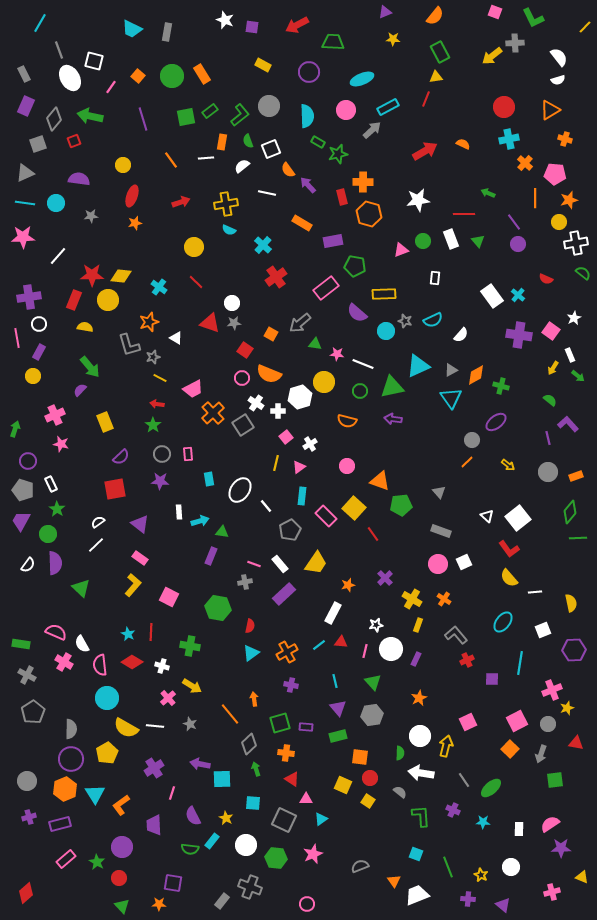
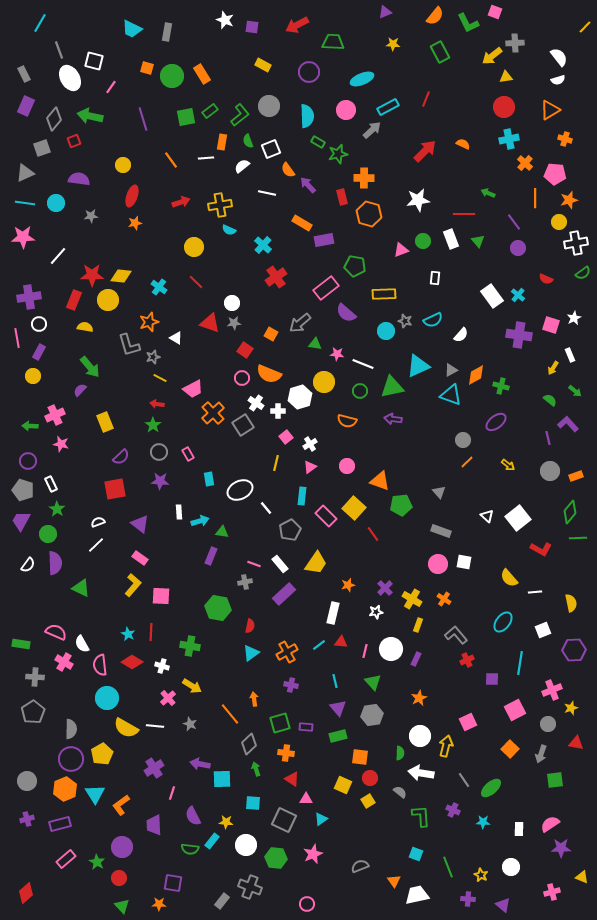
green L-shape at (533, 18): moved 65 px left, 5 px down
yellow star at (393, 39): moved 5 px down
orange square at (138, 76): moved 9 px right, 8 px up; rotated 24 degrees counterclockwise
yellow triangle at (436, 77): moved 70 px right
gray square at (38, 144): moved 4 px right, 4 px down
red arrow at (425, 151): rotated 15 degrees counterclockwise
orange cross at (363, 182): moved 1 px right, 4 px up
yellow cross at (226, 204): moved 6 px left, 1 px down
purple rectangle at (333, 241): moved 9 px left, 1 px up
purple circle at (518, 244): moved 4 px down
green semicircle at (583, 273): rotated 105 degrees clockwise
purple semicircle at (357, 313): moved 11 px left
pink square at (551, 331): moved 6 px up; rotated 18 degrees counterclockwise
green arrow at (578, 376): moved 3 px left, 15 px down
cyan triangle at (451, 398): moved 3 px up; rotated 35 degrees counterclockwise
green arrow at (15, 429): moved 15 px right, 3 px up; rotated 105 degrees counterclockwise
gray circle at (472, 440): moved 9 px left
gray circle at (162, 454): moved 3 px left, 2 px up
pink rectangle at (188, 454): rotated 24 degrees counterclockwise
pink triangle at (299, 467): moved 11 px right
gray circle at (548, 472): moved 2 px right, 1 px up
white ellipse at (240, 490): rotated 30 degrees clockwise
white line at (266, 506): moved 2 px down
white semicircle at (98, 522): rotated 16 degrees clockwise
red L-shape at (509, 549): moved 32 px right; rotated 25 degrees counterclockwise
white square at (464, 562): rotated 35 degrees clockwise
purple cross at (385, 578): moved 10 px down
green triangle at (81, 588): rotated 18 degrees counterclockwise
pink square at (169, 597): moved 8 px left, 1 px up; rotated 24 degrees counterclockwise
white rectangle at (333, 613): rotated 15 degrees counterclockwise
white star at (376, 625): moved 13 px up
gray cross at (27, 675): moved 8 px right, 2 px down; rotated 24 degrees counterclockwise
yellow star at (567, 708): moved 4 px right
pink square at (517, 721): moved 2 px left, 11 px up
yellow pentagon at (107, 753): moved 5 px left, 1 px down
yellow square at (368, 801): rotated 24 degrees clockwise
purple cross at (29, 817): moved 2 px left, 2 px down
yellow star at (226, 818): moved 4 px down; rotated 24 degrees counterclockwise
white trapezoid at (417, 895): rotated 10 degrees clockwise
